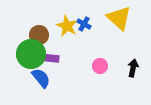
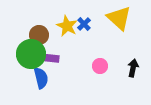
blue cross: rotated 16 degrees clockwise
blue semicircle: rotated 25 degrees clockwise
